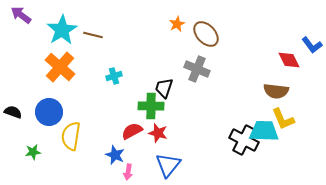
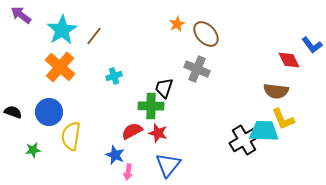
brown line: moved 1 px right, 1 px down; rotated 66 degrees counterclockwise
black cross: rotated 32 degrees clockwise
green star: moved 2 px up
